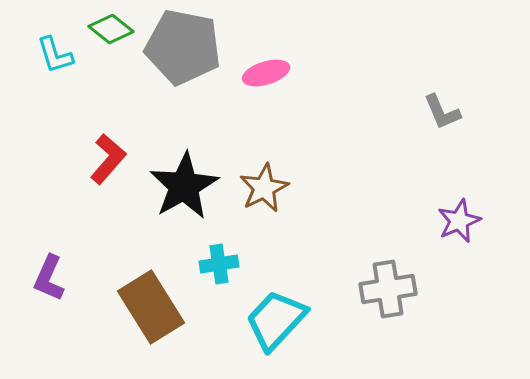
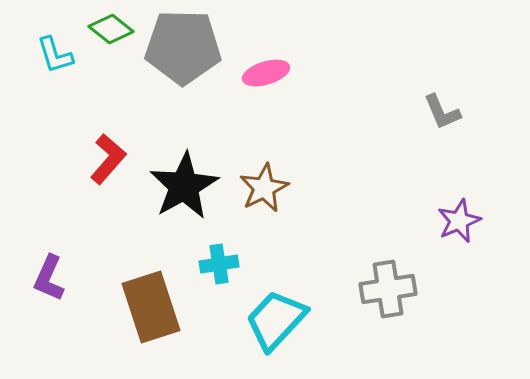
gray pentagon: rotated 10 degrees counterclockwise
brown rectangle: rotated 14 degrees clockwise
